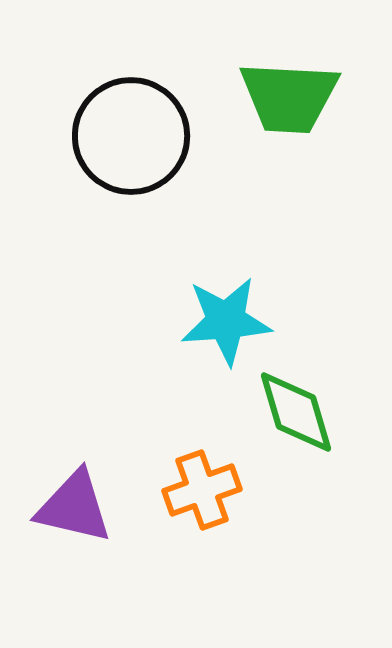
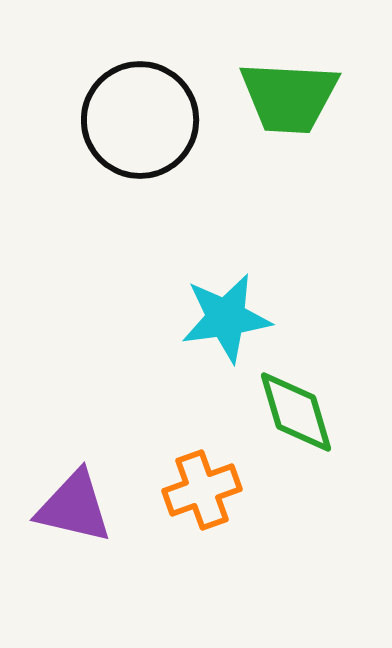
black circle: moved 9 px right, 16 px up
cyan star: moved 3 px up; rotated 4 degrees counterclockwise
